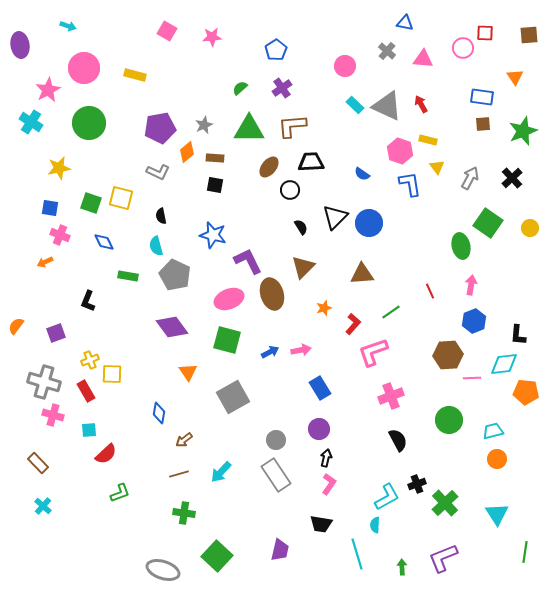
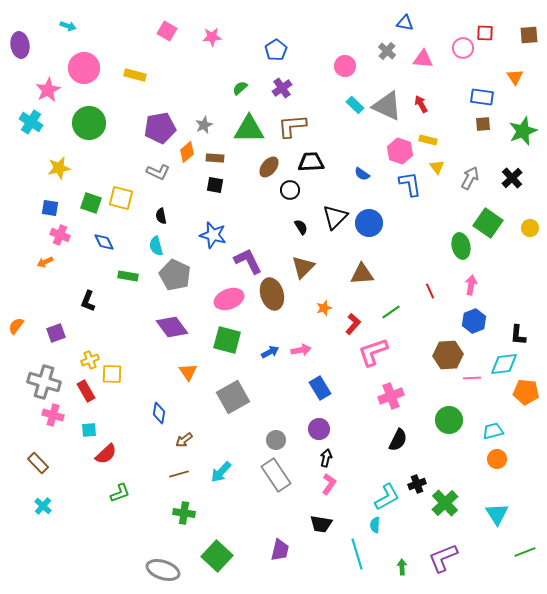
black semicircle at (398, 440): rotated 55 degrees clockwise
green line at (525, 552): rotated 60 degrees clockwise
